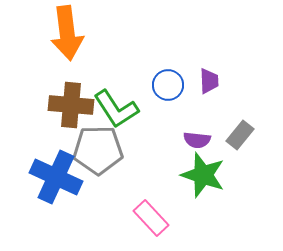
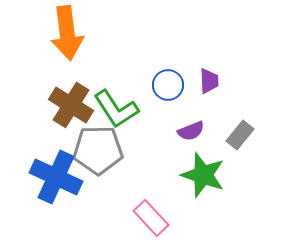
brown cross: rotated 27 degrees clockwise
purple semicircle: moved 6 px left, 9 px up; rotated 28 degrees counterclockwise
